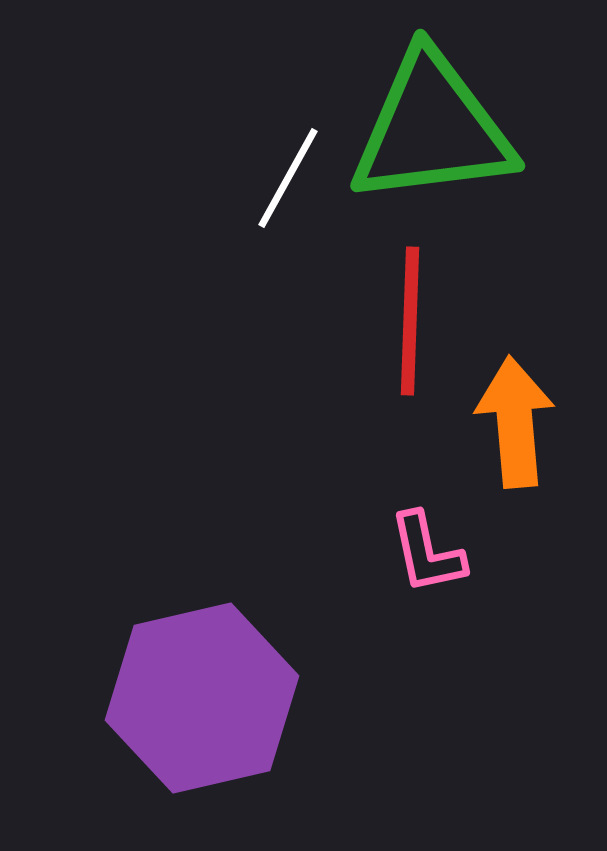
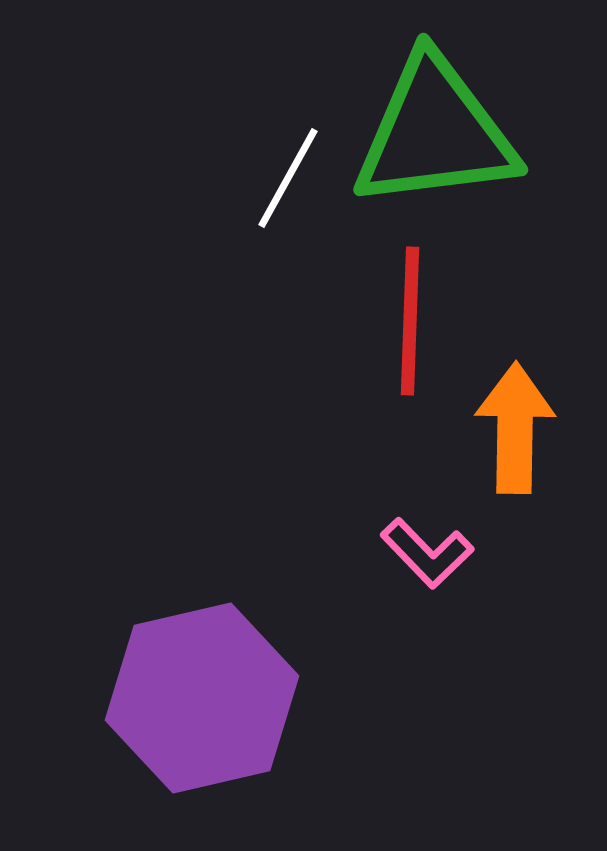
green triangle: moved 3 px right, 4 px down
orange arrow: moved 6 px down; rotated 6 degrees clockwise
pink L-shape: rotated 32 degrees counterclockwise
